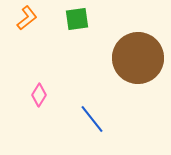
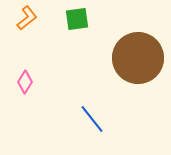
pink diamond: moved 14 px left, 13 px up
